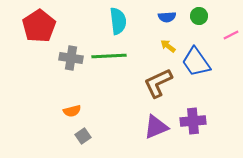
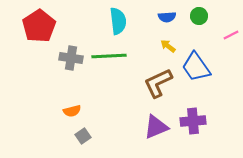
blue trapezoid: moved 5 px down
